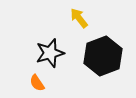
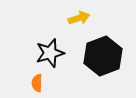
yellow arrow: rotated 110 degrees clockwise
orange semicircle: rotated 36 degrees clockwise
